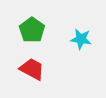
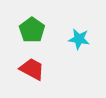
cyan star: moved 2 px left
